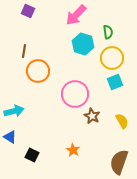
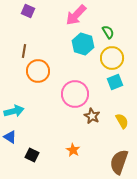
green semicircle: rotated 24 degrees counterclockwise
